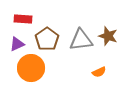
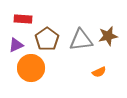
brown star: rotated 30 degrees counterclockwise
purple triangle: moved 1 px left, 1 px down
